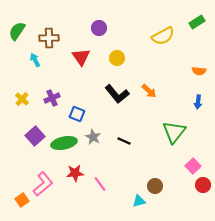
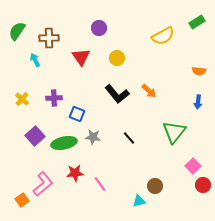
purple cross: moved 2 px right; rotated 21 degrees clockwise
gray star: rotated 21 degrees counterclockwise
black line: moved 5 px right, 3 px up; rotated 24 degrees clockwise
